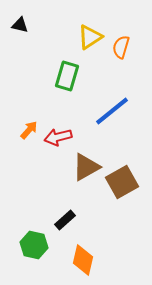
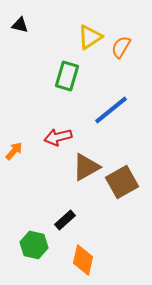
orange semicircle: rotated 15 degrees clockwise
blue line: moved 1 px left, 1 px up
orange arrow: moved 15 px left, 21 px down
